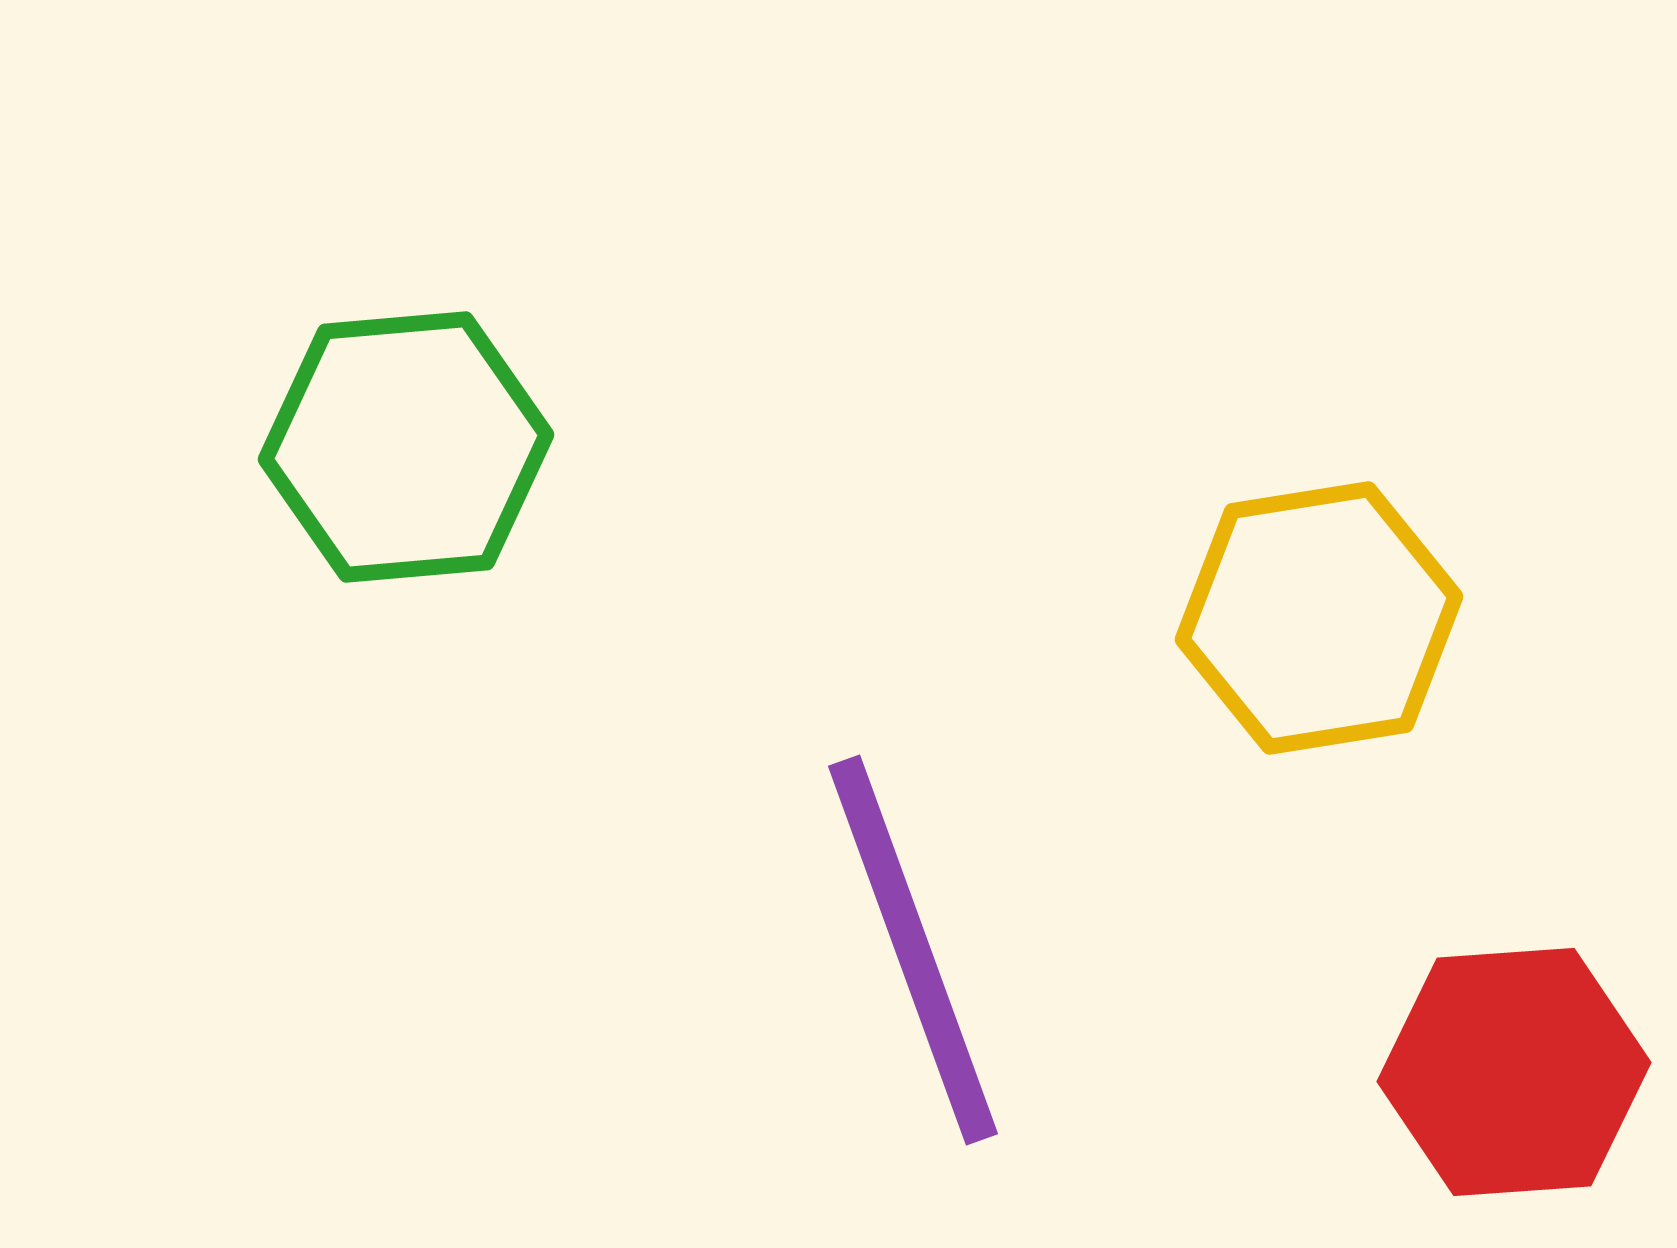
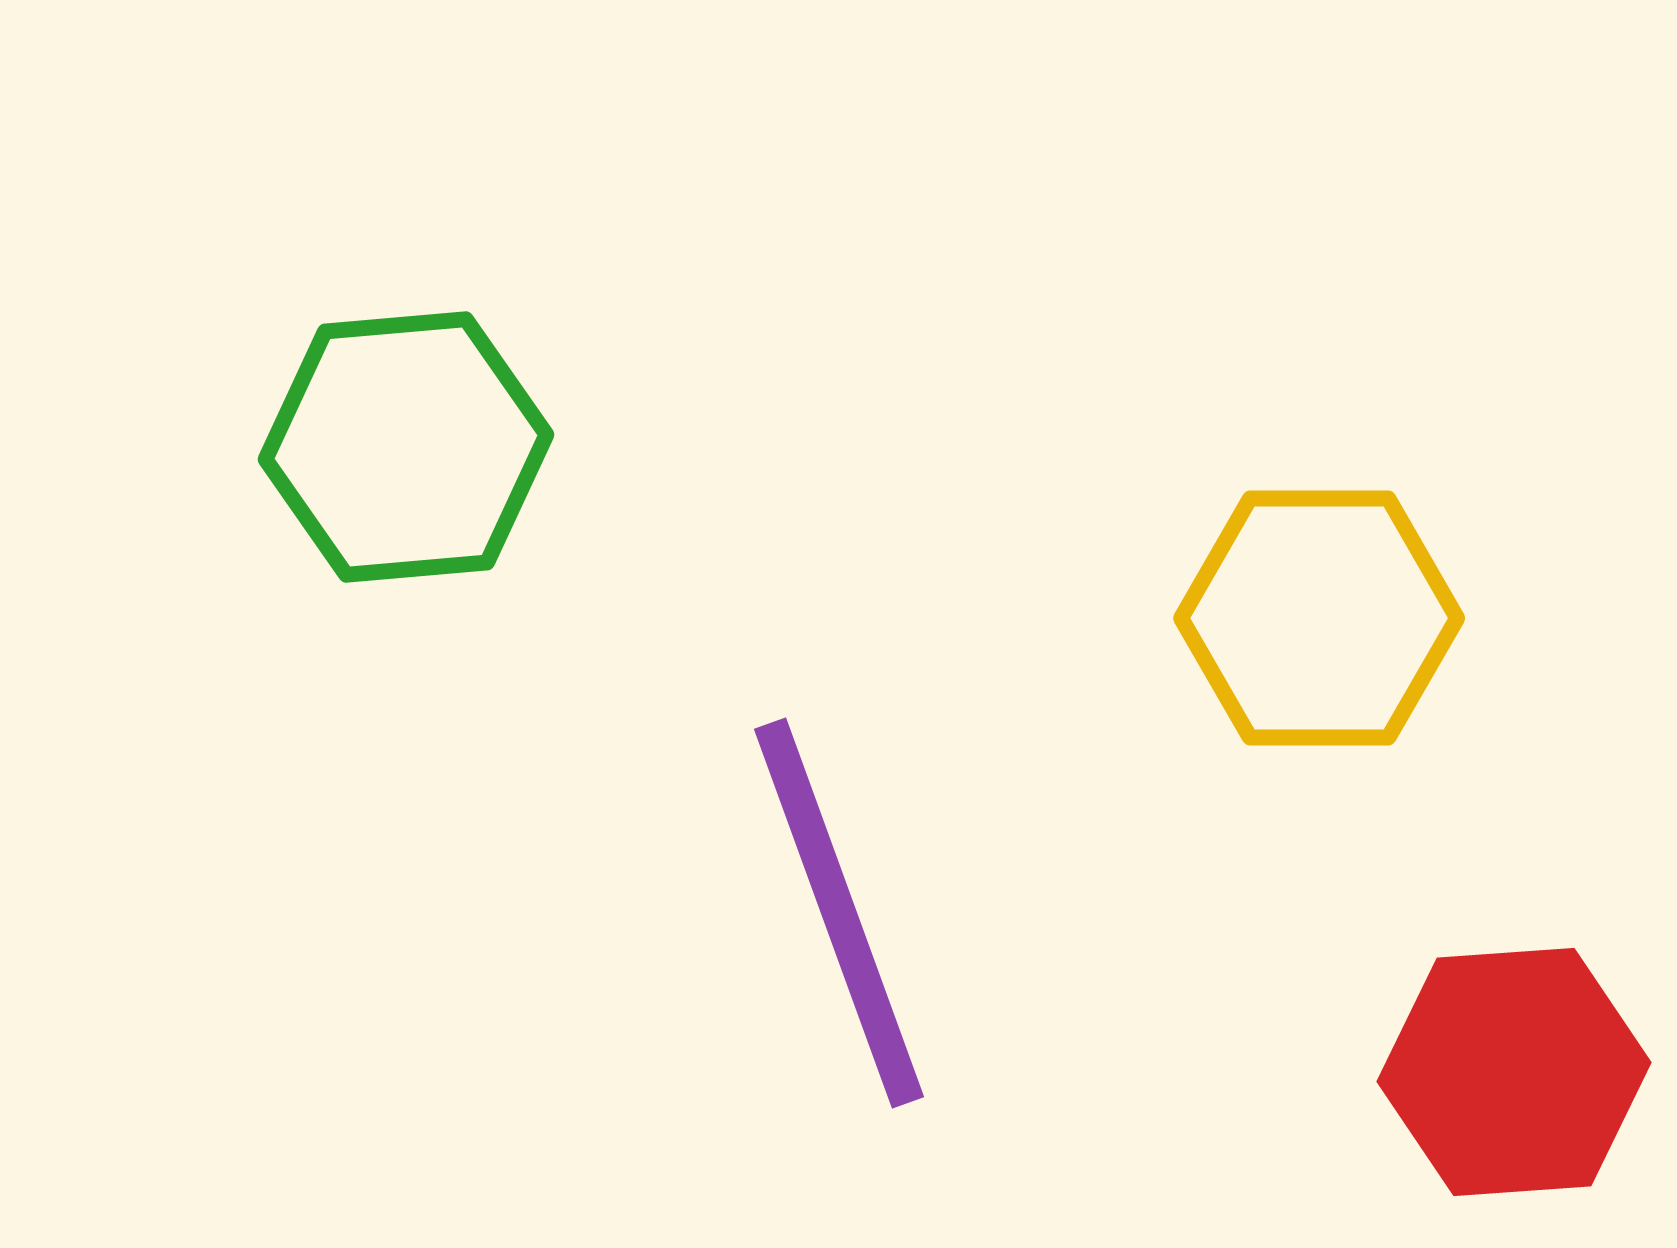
yellow hexagon: rotated 9 degrees clockwise
purple line: moved 74 px left, 37 px up
